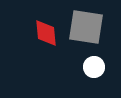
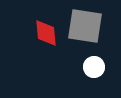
gray square: moved 1 px left, 1 px up
